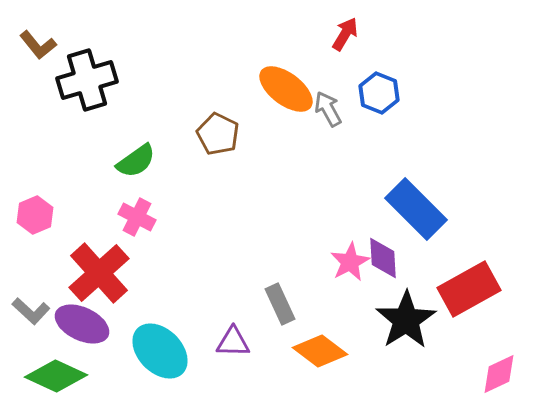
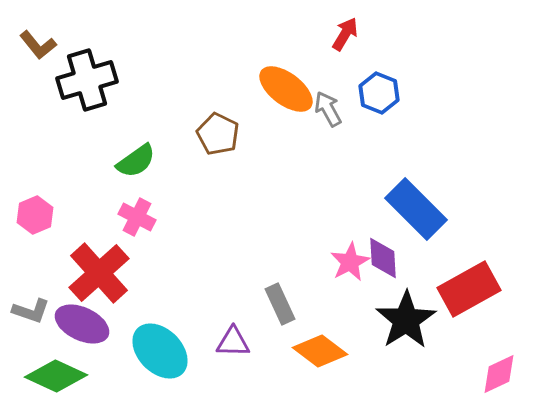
gray L-shape: rotated 24 degrees counterclockwise
